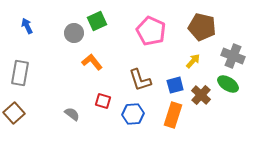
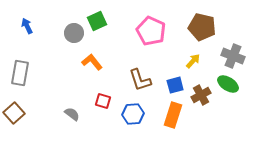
brown cross: rotated 18 degrees clockwise
